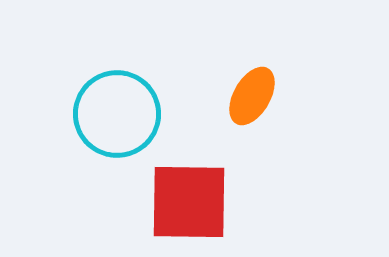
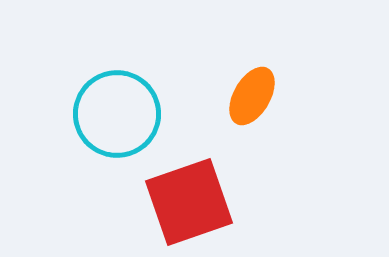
red square: rotated 20 degrees counterclockwise
